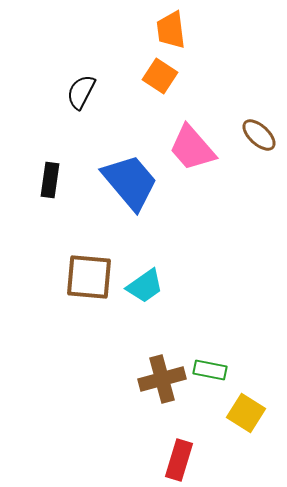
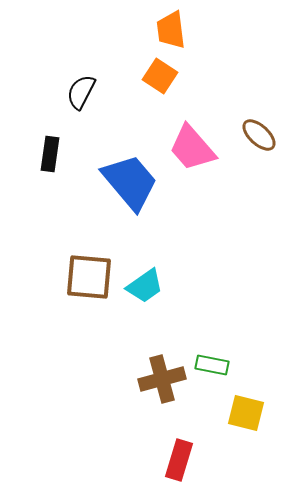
black rectangle: moved 26 px up
green rectangle: moved 2 px right, 5 px up
yellow square: rotated 18 degrees counterclockwise
